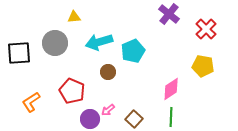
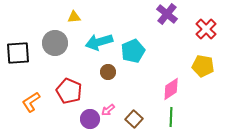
purple cross: moved 2 px left
black square: moved 1 px left
red pentagon: moved 3 px left
